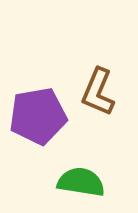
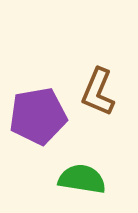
green semicircle: moved 1 px right, 3 px up
